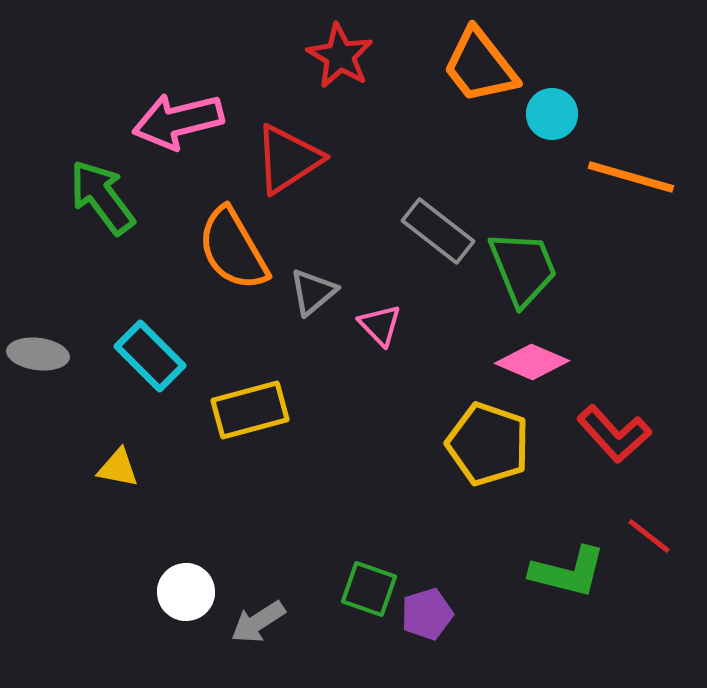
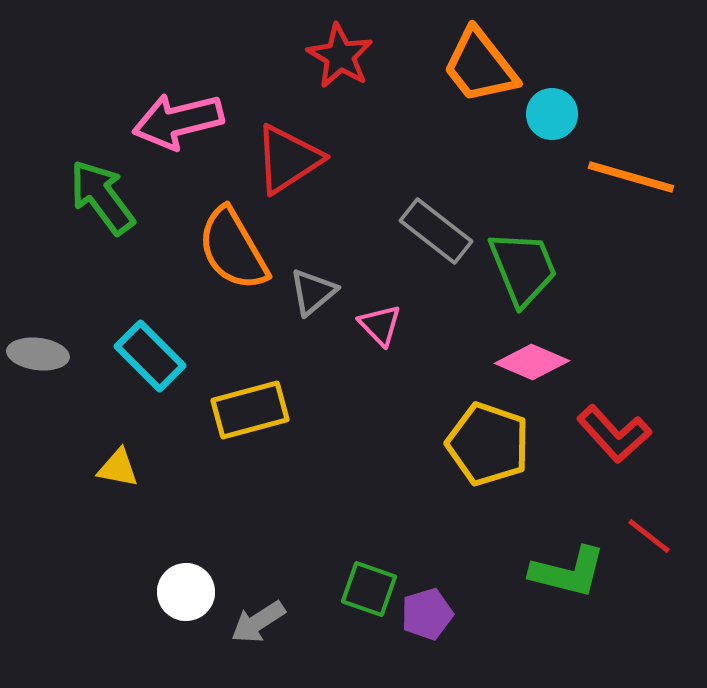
gray rectangle: moved 2 px left
